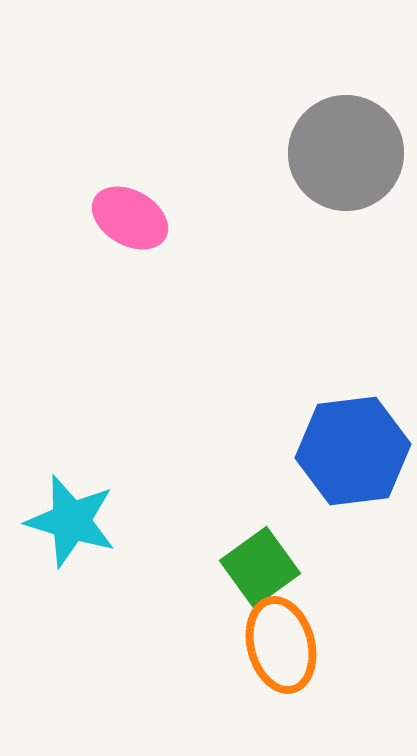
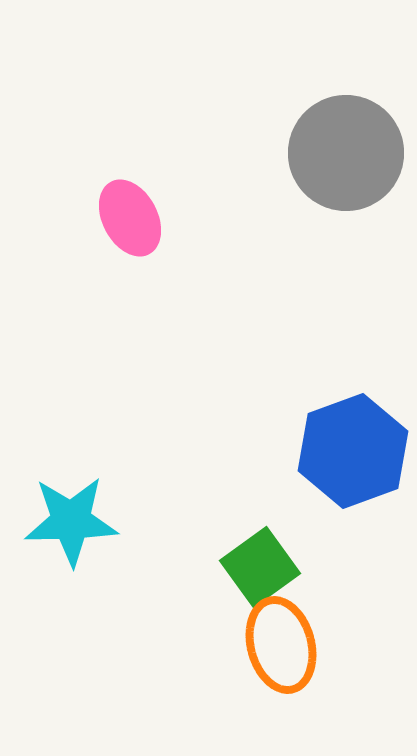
pink ellipse: rotated 32 degrees clockwise
blue hexagon: rotated 13 degrees counterclockwise
cyan star: rotated 18 degrees counterclockwise
